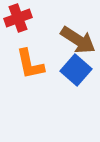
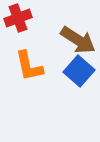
orange L-shape: moved 1 px left, 2 px down
blue square: moved 3 px right, 1 px down
